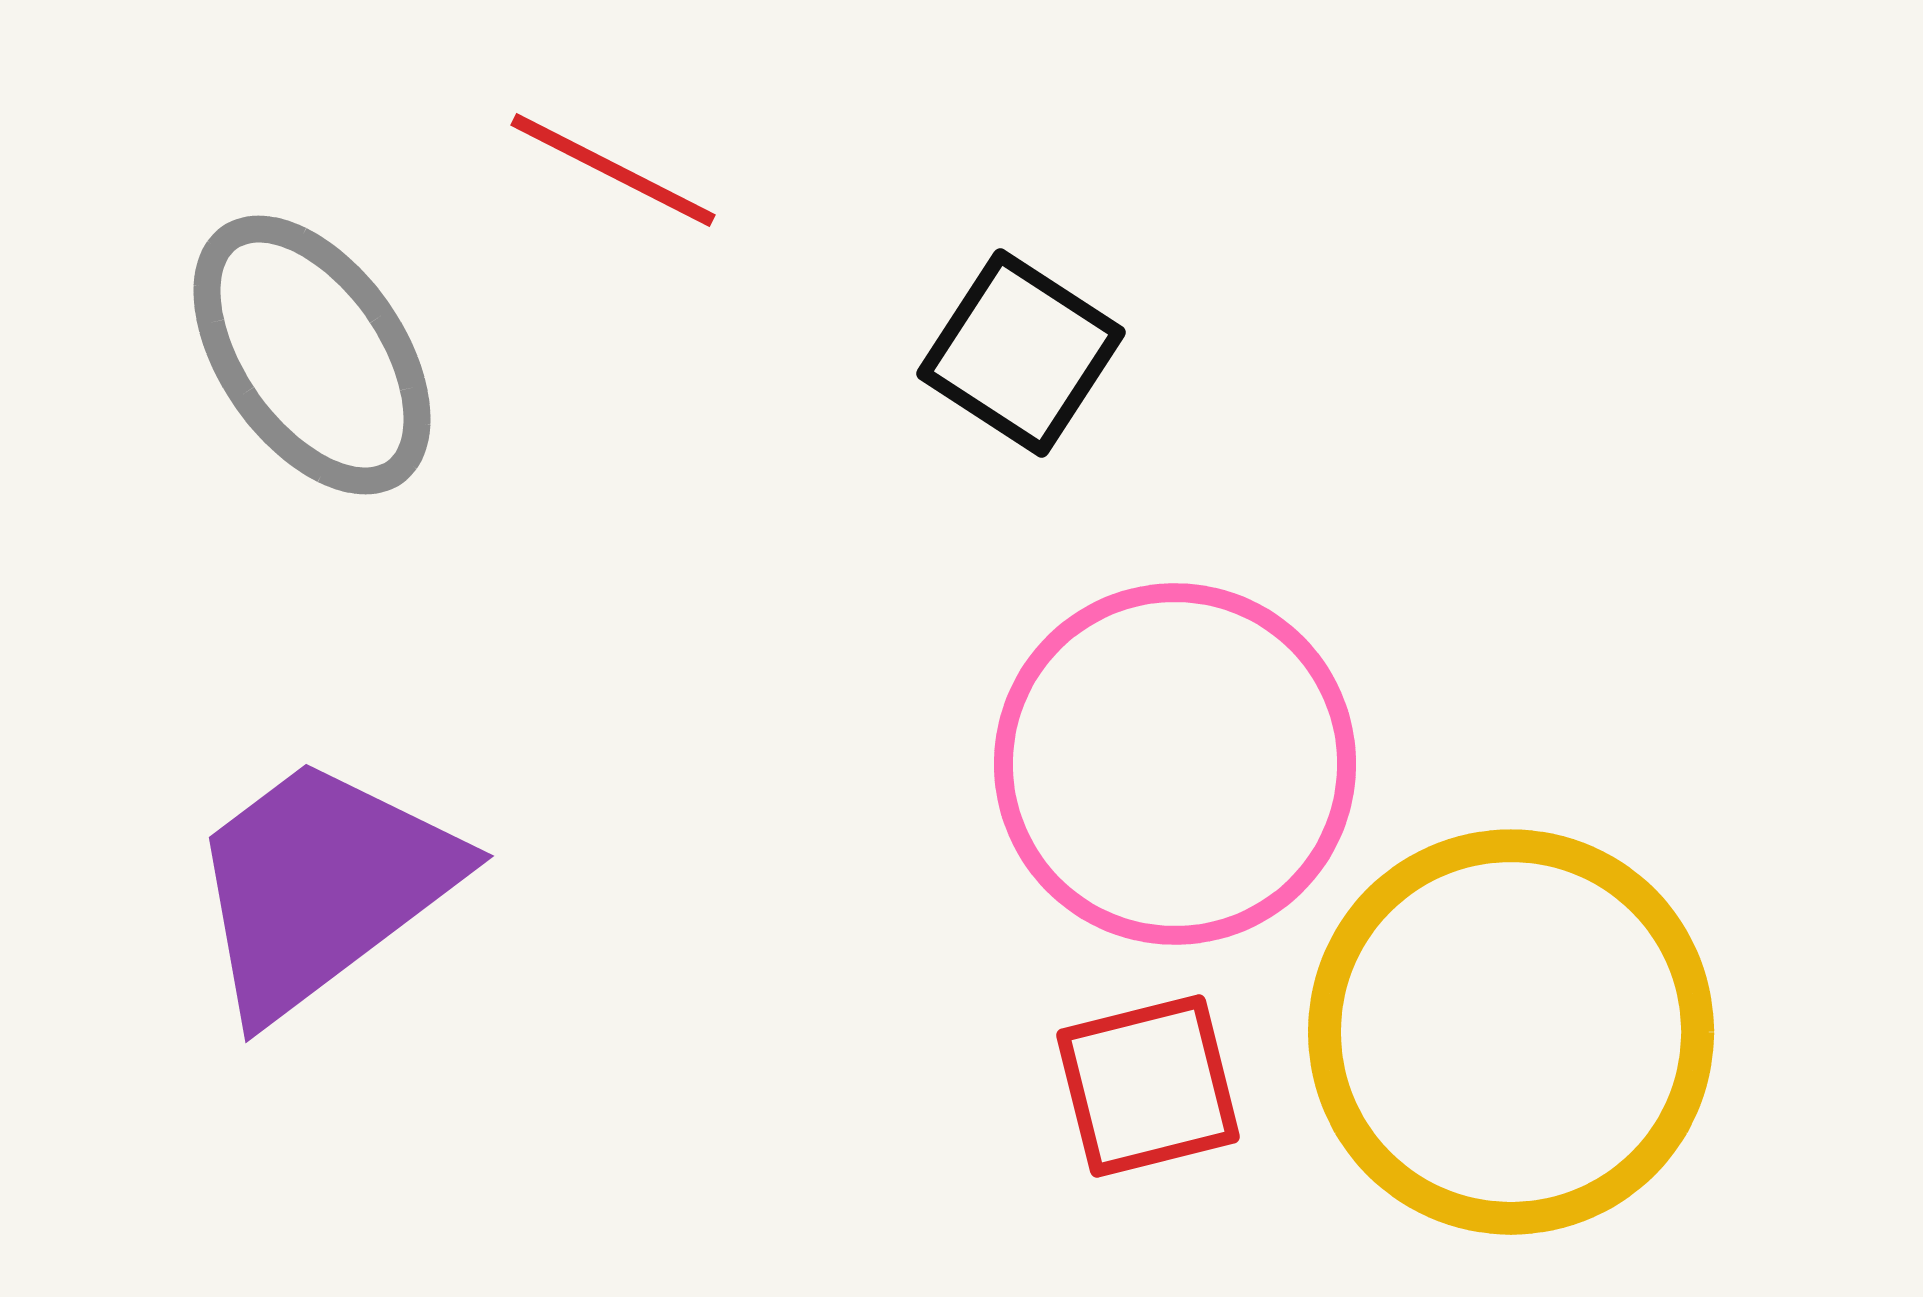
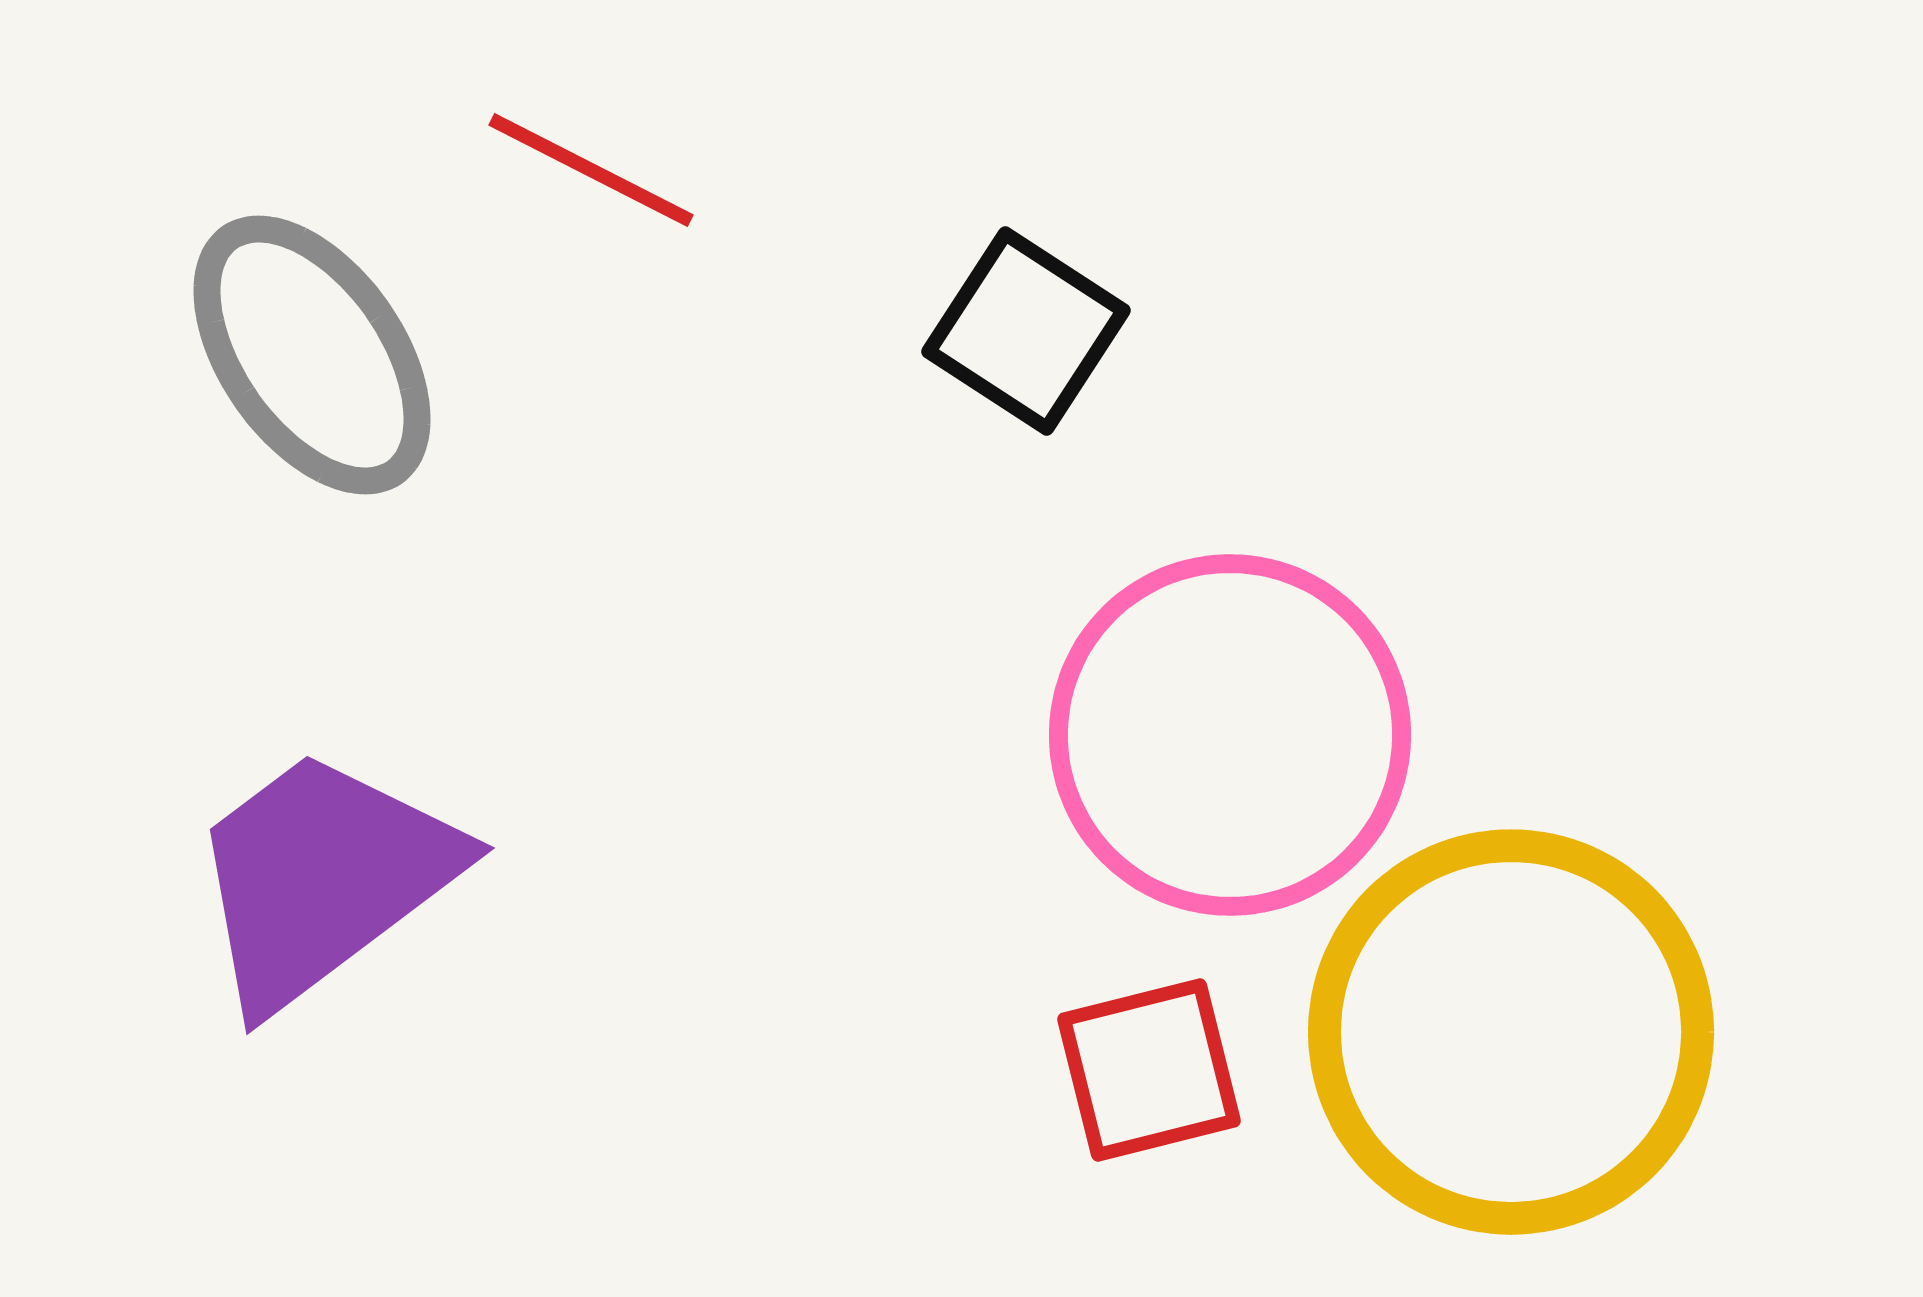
red line: moved 22 px left
black square: moved 5 px right, 22 px up
pink circle: moved 55 px right, 29 px up
purple trapezoid: moved 1 px right, 8 px up
red square: moved 1 px right, 16 px up
